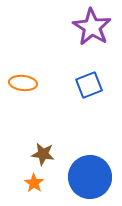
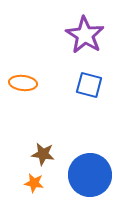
purple star: moved 7 px left, 8 px down
blue square: rotated 36 degrees clockwise
blue circle: moved 2 px up
orange star: rotated 24 degrees counterclockwise
